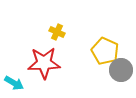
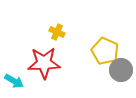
cyan arrow: moved 2 px up
